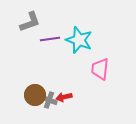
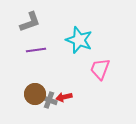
purple line: moved 14 px left, 11 px down
pink trapezoid: rotated 15 degrees clockwise
brown circle: moved 1 px up
